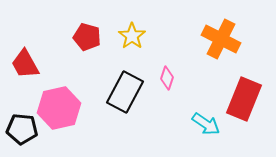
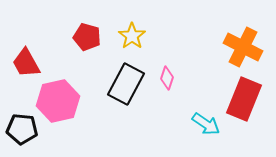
orange cross: moved 22 px right, 8 px down
red trapezoid: moved 1 px right, 1 px up
black rectangle: moved 1 px right, 8 px up
pink hexagon: moved 1 px left, 7 px up
